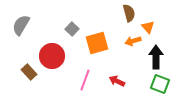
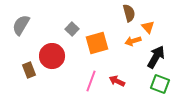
black arrow: rotated 30 degrees clockwise
brown rectangle: moved 2 px up; rotated 21 degrees clockwise
pink line: moved 6 px right, 1 px down
